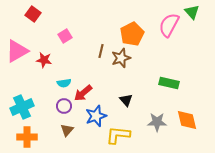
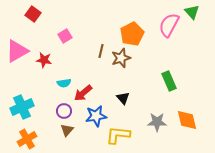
green rectangle: moved 2 px up; rotated 54 degrees clockwise
black triangle: moved 3 px left, 2 px up
purple circle: moved 5 px down
blue star: rotated 10 degrees clockwise
orange cross: moved 2 px down; rotated 30 degrees counterclockwise
